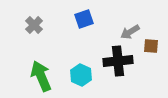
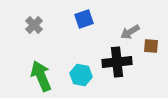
black cross: moved 1 px left, 1 px down
cyan hexagon: rotated 15 degrees counterclockwise
